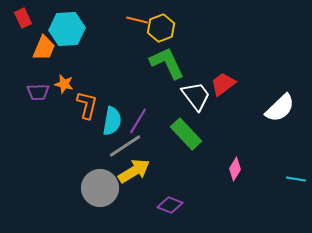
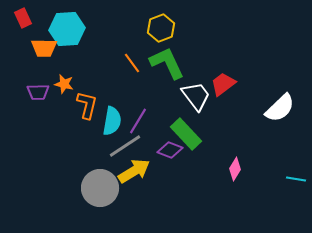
orange line: moved 5 px left, 43 px down; rotated 40 degrees clockwise
orange trapezoid: rotated 68 degrees clockwise
purple diamond: moved 55 px up
